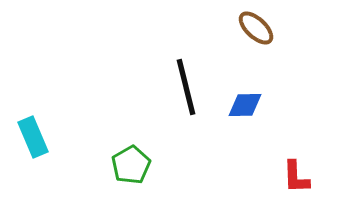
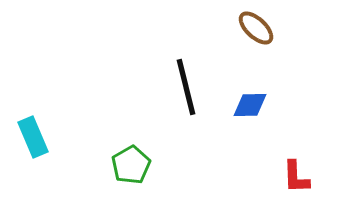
blue diamond: moved 5 px right
